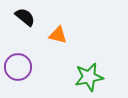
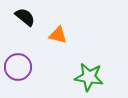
green star: rotated 20 degrees clockwise
